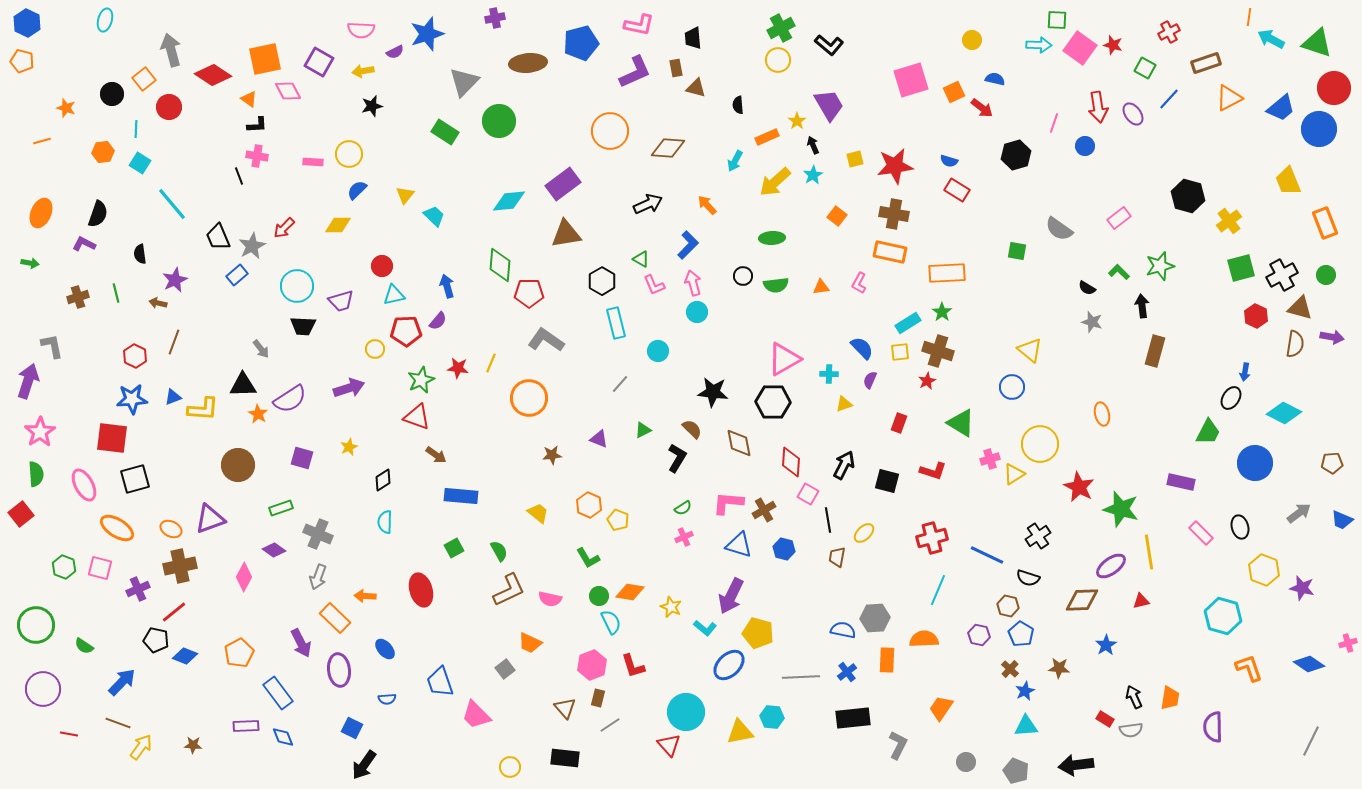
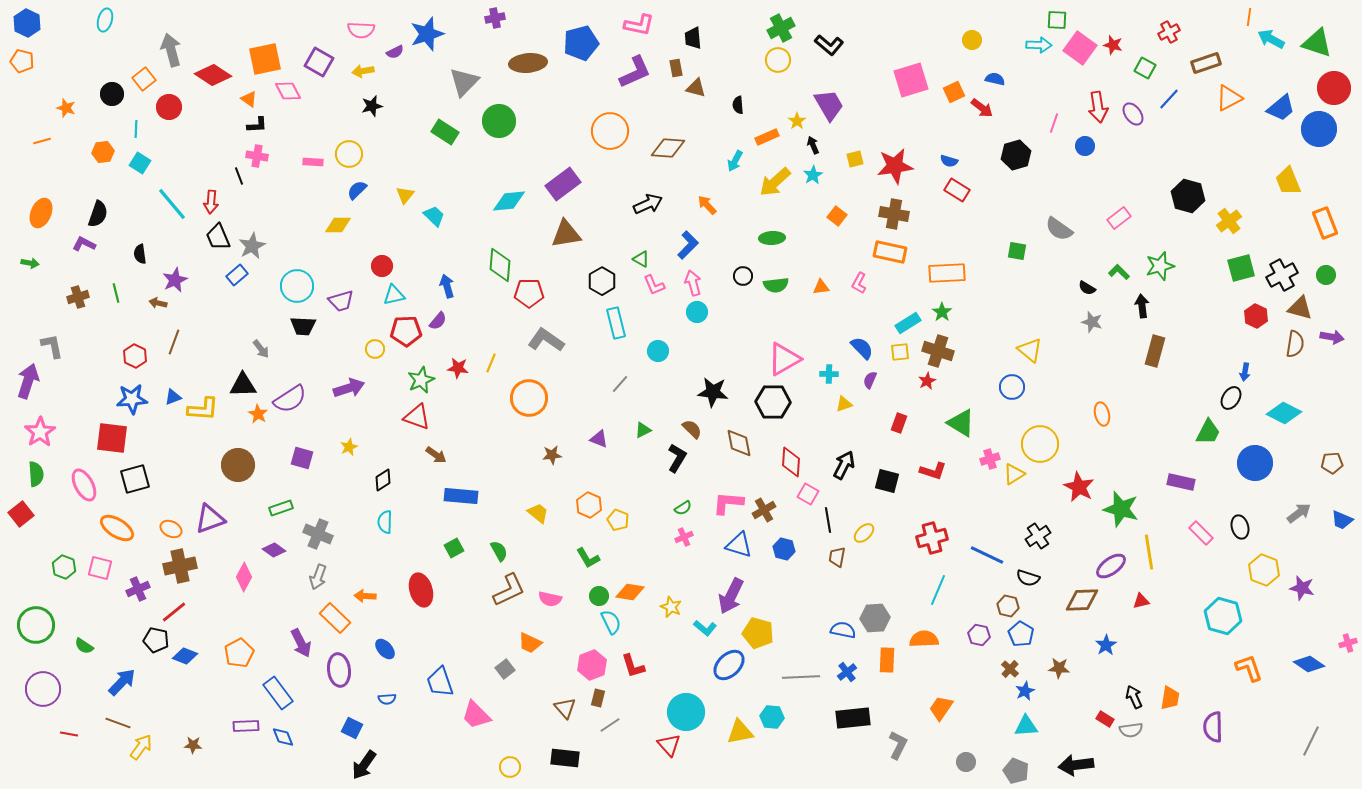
red arrow at (284, 228): moved 73 px left, 26 px up; rotated 40 degrees counterclockwise
